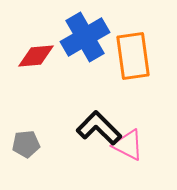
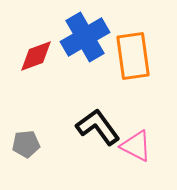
red diamond: rotated 15 degrees counterclockwise
black L-shape: moved 1 px left, 1 px up; rotated 9 degrees clockwise
pink triangle: moved 8 px right, 1 px down
